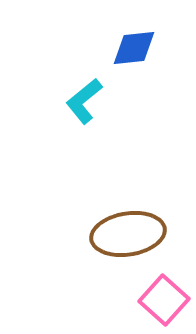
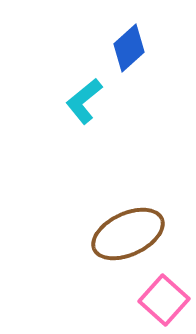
blue diamond: moved 5 px left; rotated 36 degrees counterclockwise
brown ellipse: rotated 16 degrees counterclockwise
